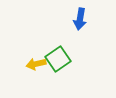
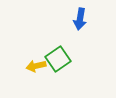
yellow arrow: moved 2 px down
